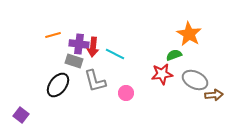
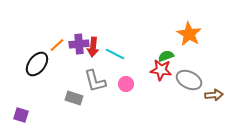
orange line: moved 4 px right, 10 px down; rotated 28 degrees counterclockwise
purple cross: rotated 12 degrees counterclockwise
green semicircle: moved 8 px left, 1 px down
gray rectangle: moved 37 px down
red star: moved 1 px left, 4 px up; rotated 15 degrees clockwise
gray ellipse: moved 6 px left
black ellipse: moved 21 px left, 21 px up
pink circle: moved 9 px up
purple square: rotated 21 degrees counterclockwise
